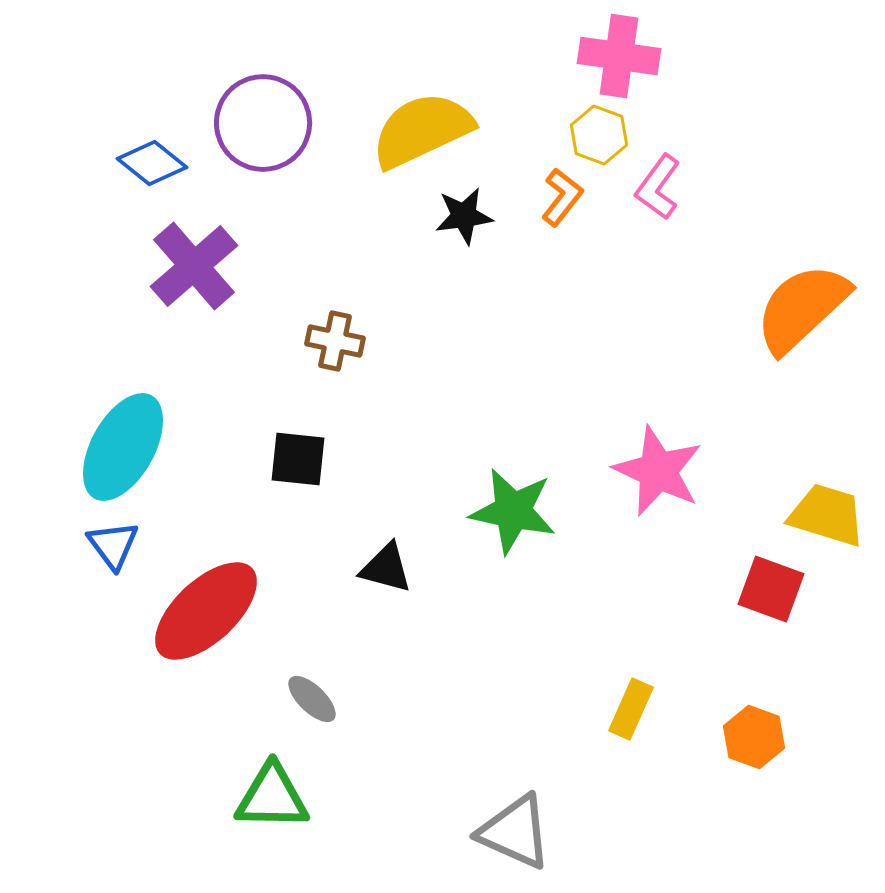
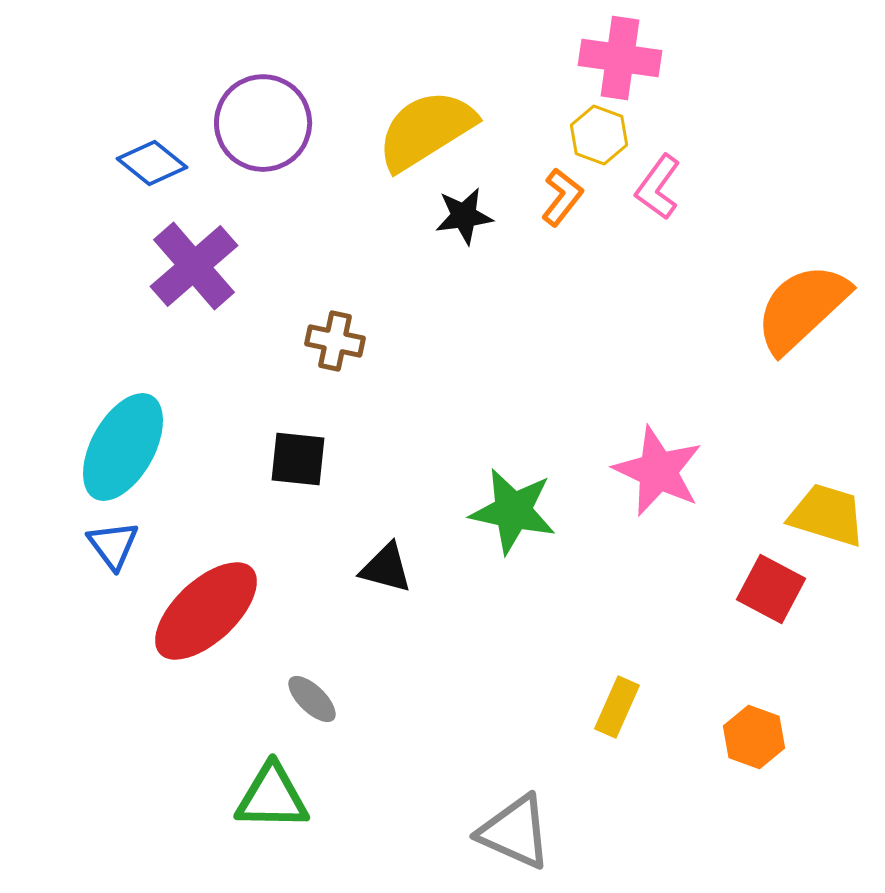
pink cross: moved 1 px right, 2 px down
yellow semicircle: moved 4 px right; rotated 7 degrees counterclockwise
red square: rotated 8 degrees clockwise
yellow rectangle: moved 14 px left, 2 px up
